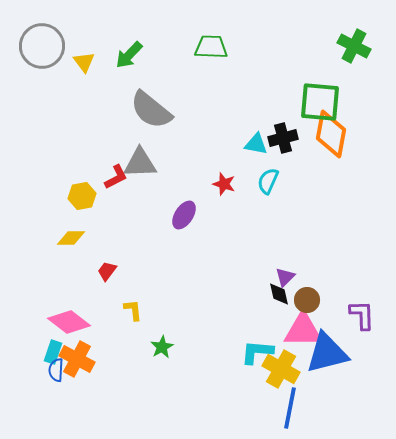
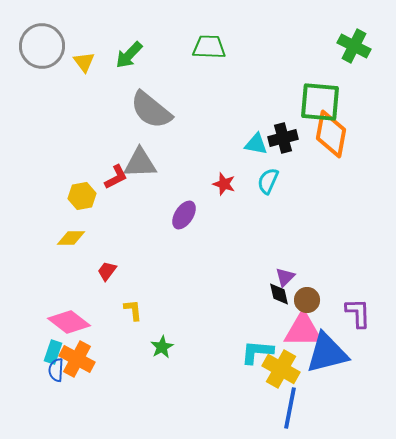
green trapezoid: moved 2 px left
purple L-shape: moved 4 px left, 2 px up
